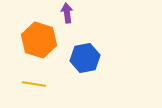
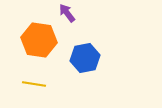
purple arrow: rotated 30 degrees counterclockwise
orange hexagon: rotated 8 degrees counterclockwise
